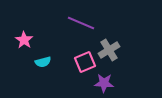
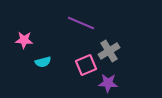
pink star: rotated 30 degrees counterclockwise
gray cross: moved 1 px down
pink square: moved 1 px right, 3 px down
purple star: moved 4 px right
